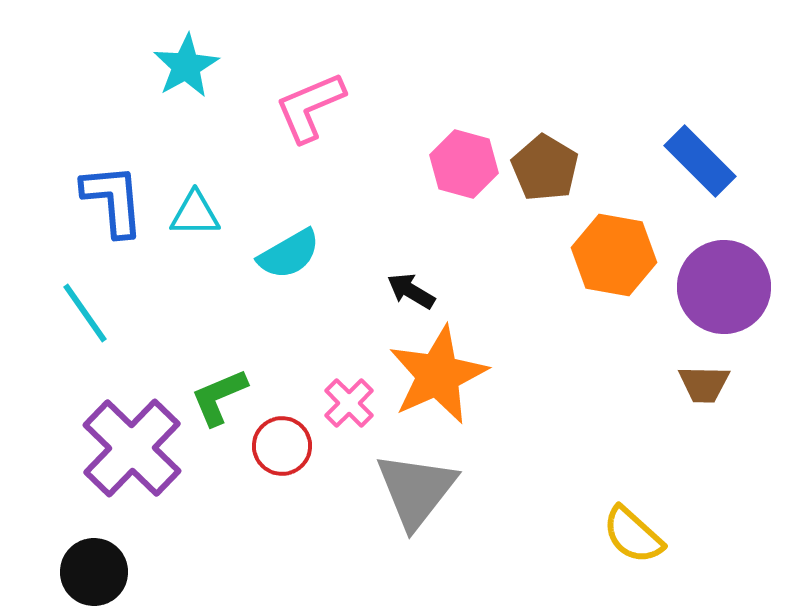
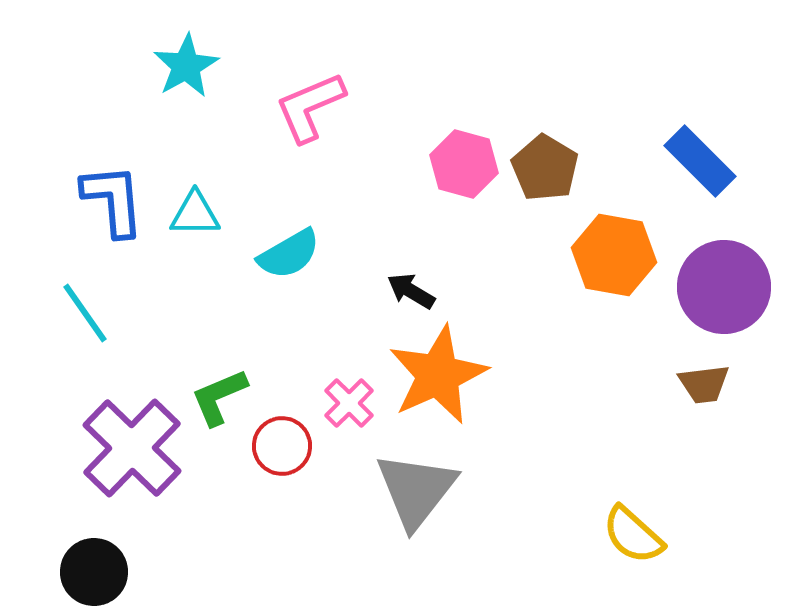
brown trapezoid: rotated 8 degrees counterclockwise
